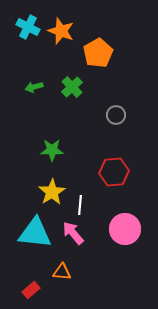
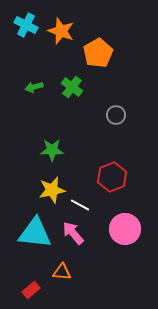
cyan cross: moved 2 px left, 2 px up
green cross: rotated 10 degrees counterclockwise
red hexagon: moved 2 px left, 5 px down; rotated 16 degrees counterclockwise
yellow star: moved 2 px up; rotated 20 degrees clockwise
white line: rotated 66 degrees counterclockwise
